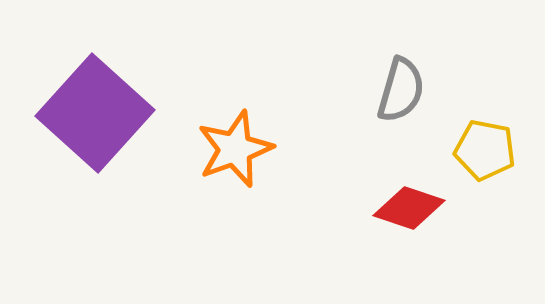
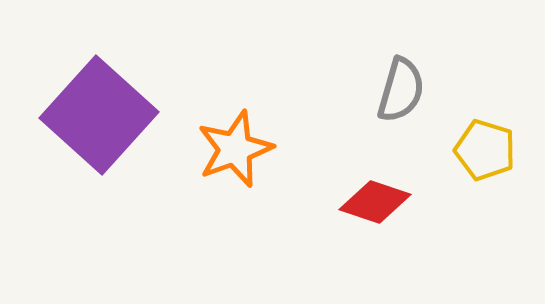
purple square: moved 4 px right, 2 px down
yellow pentagon: rotated 6 degrees clockwise
red diamond: moved 34 px left, 6 px up
